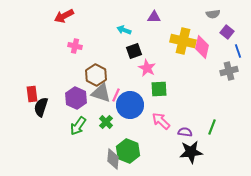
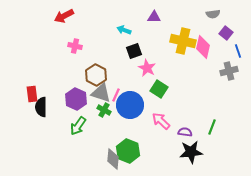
purple square: moved 1 px left, 1 px down
pink diamond: moved 1 px right
green square: rotated 36 degrees clockwise
purple hexagon: moved 1 px down
black semicircle: rotated 18 degrees counterclockwise
green cross: moved 2 px left, 12 px up; rotated 16 degrees counterclockwise
